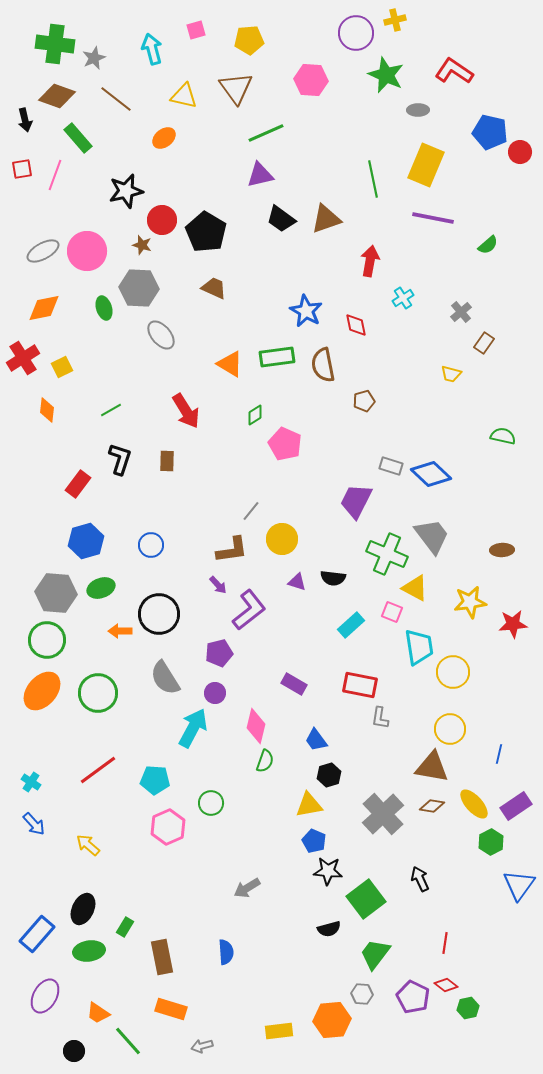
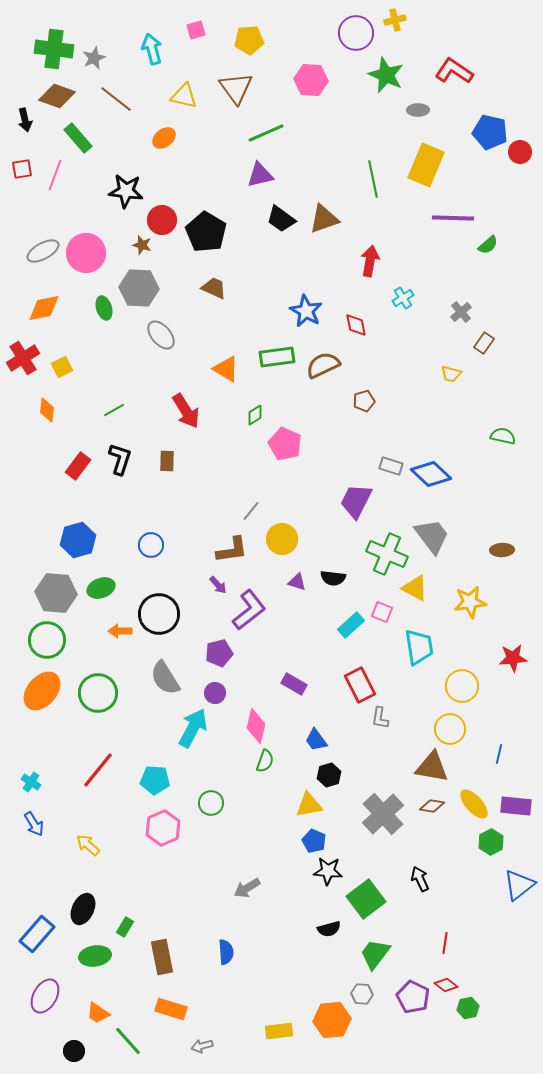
green cross at (55, 44): moved 1 px left, 5 px down
black star at (126, 191): rotated 20 degrees clockwise
purple line at (433, 218): moved 20 px right; rotated 9 degrees counterclockwise
brown triangle at (326, 219): moved 2 px left
pink circle at (87, 251): moved 1 px left, 2 px down
orange triangle at (230, 364): moved 4 px left, 5 px down
brown semicircle at (323, 365): rotated 76 degrees clockwise
green line at (111, 410): moved 3 px right
red rectangle at (78, 484): moved 18 px up
blue hexagon at (86, 541): moved 8 px left, 1 px up
pink square at (392, 612): moved 10 px left
red star at (513, 624): moved 34 px down
yellow circle at (453, 672): moved 9 px right, 14 px down
red rectangle at (360, 685): rotated 52 degrees clockwise
red line at (98, 770): rotated 15 degrees counterclockwise
purple rectangle at (516, 806): rotated 40 degrees clockwise
blue arrow at (34, 824): rotated 10 degrees clockwise
pink hexagon at (168, 827): moved 5 px left, 1 px down
blue triangle at (519, 885): rotated 16 degrees clockwise
green ellipse at (89, 951): moved 6 px right, 5 px down
